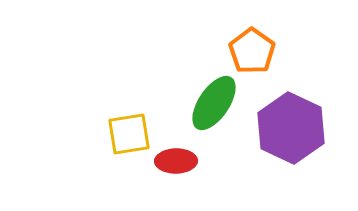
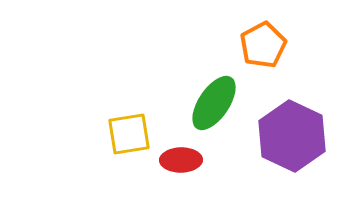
orange pentagon: moved 11 px right, 6 px up; rotated 9 degrees clockwise
purple hexagon: moved 1 px right, 8 px down
red ellipse: moved 5 px right, 1 px up
